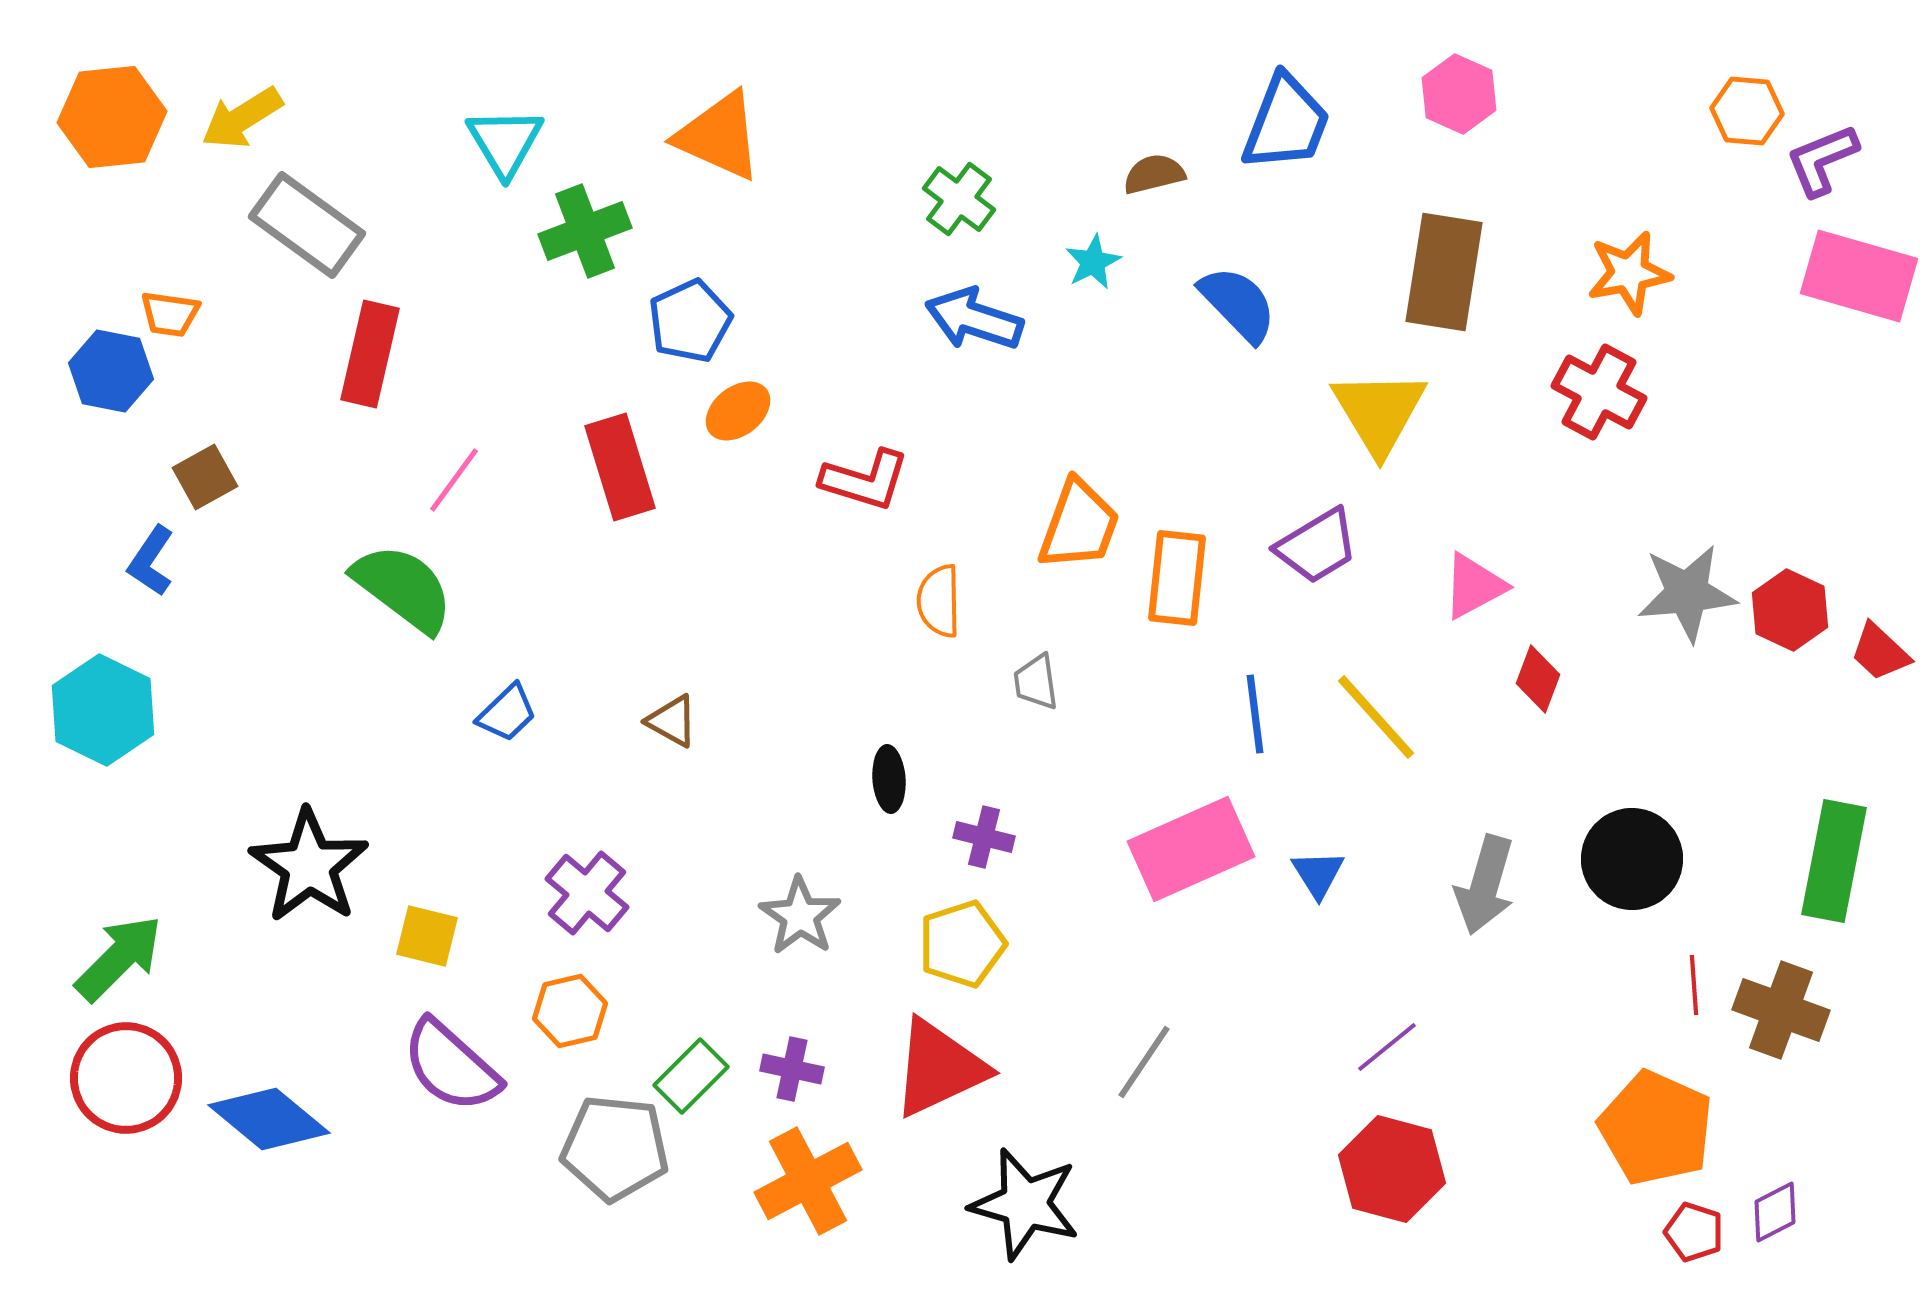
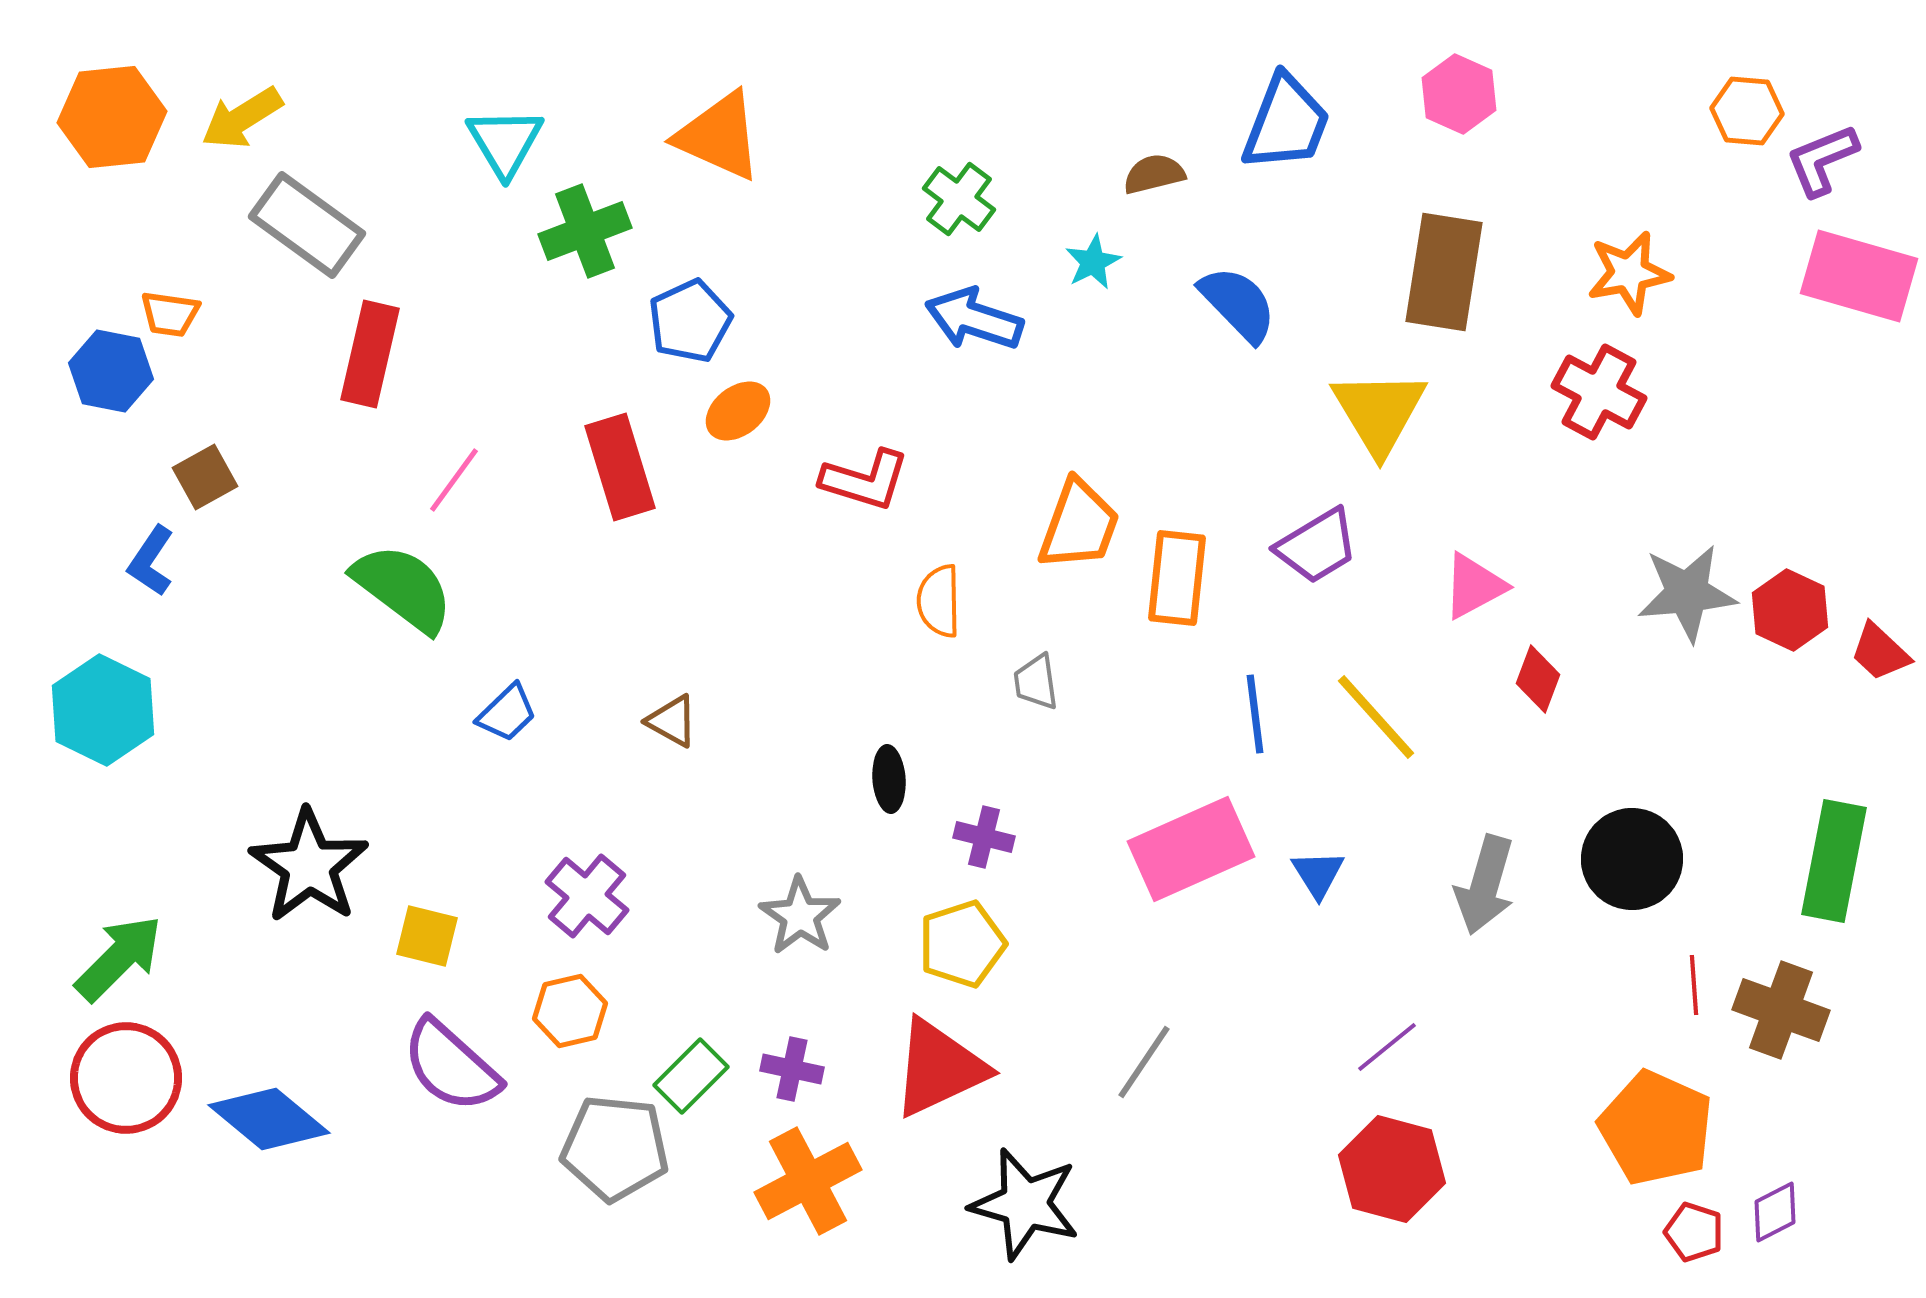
purple cross at (587, 893): moved 3 px down
